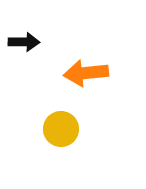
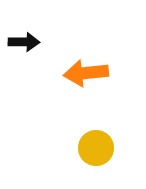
yellow circle: moved 35 px right, 19 px down
